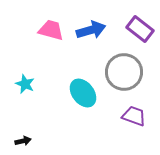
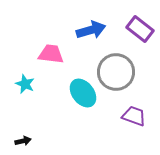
pink trapezoid: moved 24 px down; rotated 8 degrees counterclockwise
gray circle: moved 8 px left
